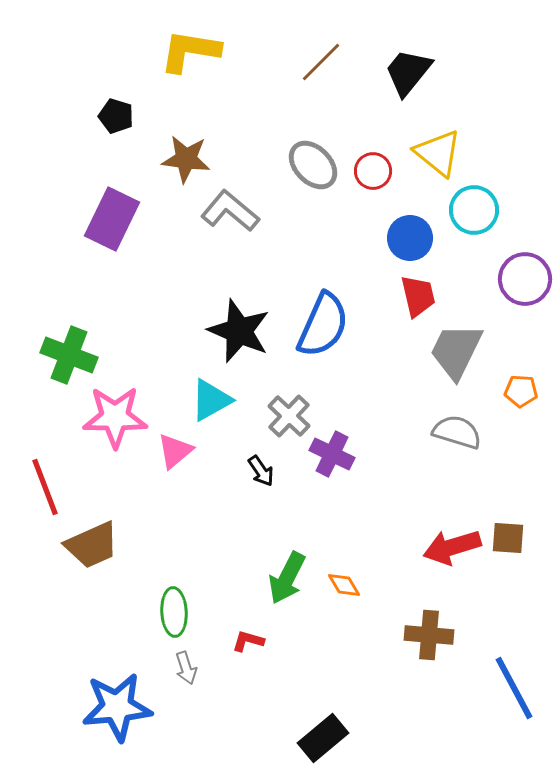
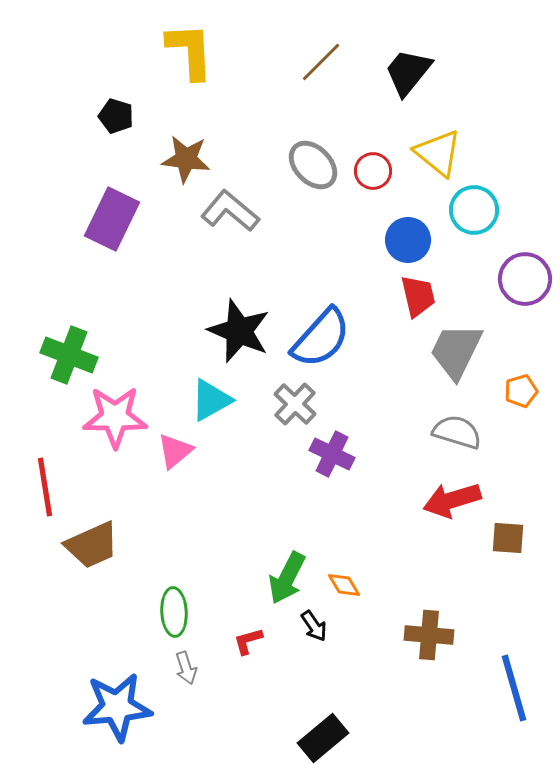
yellow L-shape: rotated 78 degrees clockwise
blue circle: moved 2 px left, 2 px down
blue semicircle: moved 2 px left, 13 px down; rotated 18 degrees clockwise
orange pentagon: rotated 20 degrees counterclockwise
gray cross: moved 6 px right, 12 px up
black arrow: moved 53 px right, 155 px down
red line: rotated 12 degrees clockwise
red arrow: moved 47 px up
red L-shape: rotated 32 degrees counterclockwise
blue line: rotated 12 degrees clockwise
